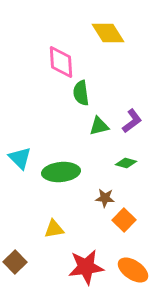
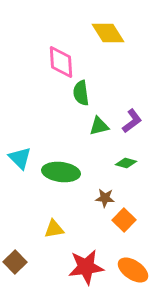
green ellipse: rotated 12 degrees clockwise
